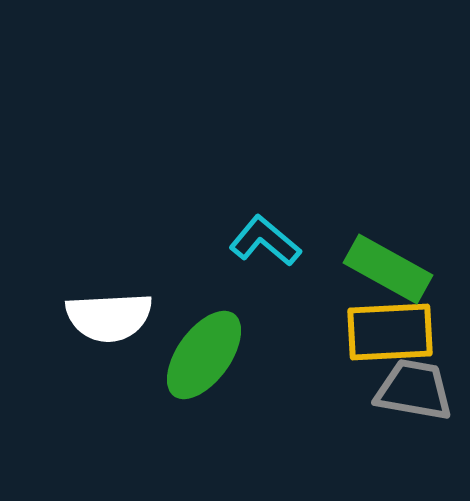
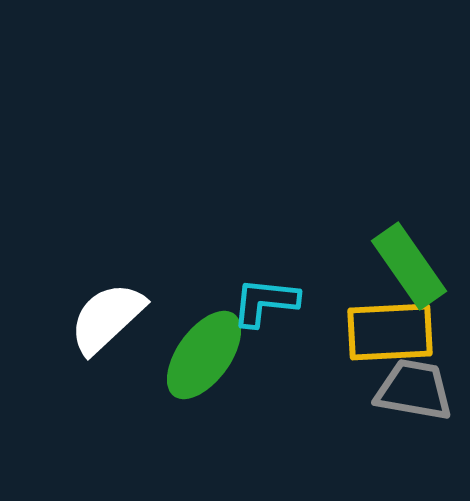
cyan L-shape: moved 61 px down; rotated 34 degrees counterclockwise
green rectangle: moved 21 px right, 3 px up; rotated 26 degrees clockwise
white semicircle: moved 2 px left, 1 px down; rotated 140 degrees clockwise
